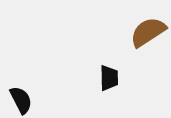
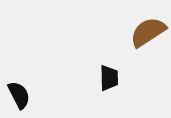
black semicircle: moved 2 px left, 5 px up
